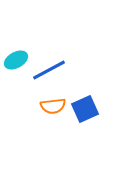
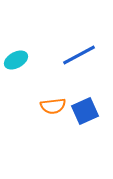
blue line: moved 30 px right, 15 px up
blue square: moved 2 px down
